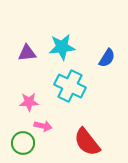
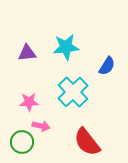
cyan star: moved 4 px right
blue semicircle: moved 8 px down
cyan cross: moved 3 px right, 6 px down; rotated 20 degrees clockwise
pink arrow: moved 2 px left
green circle: moved 1 px left, 1 px up
